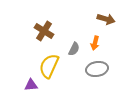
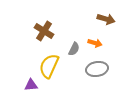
orange arrow: rotated 88 degrees counterclockwise
